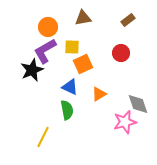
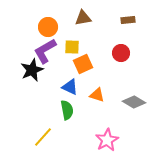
brown rectangle: rotated 32 degrees clockwise
orange triangle: moved 2 px left, 1 px down; rotated 49 degrees clockwise
gray diamond: moved 4 px left, 2 px up; rotated 40 degrees counterclockwise
pink star: moved 18 px left, 18 px down; rotated 15 degrees counterclockwise
yellow line: rotated 15 degrees clockwise
